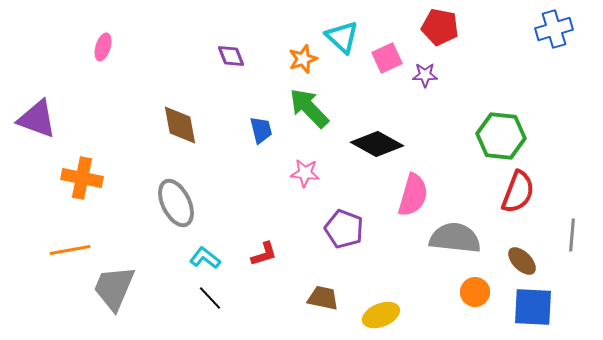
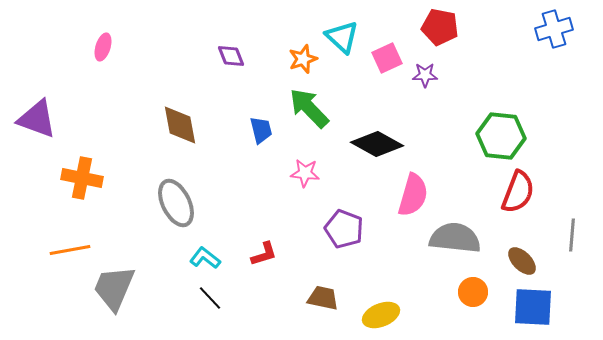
orange circle: moved 2 px left
